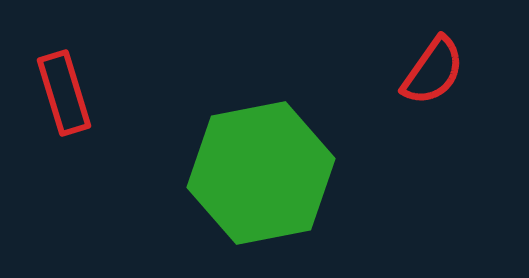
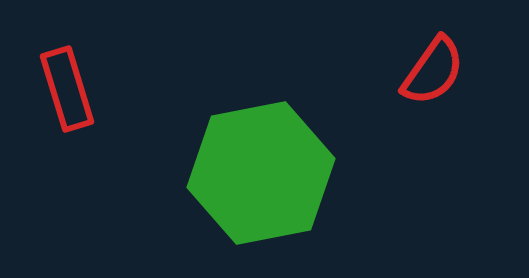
red rectangle: moved 3 px right, 4 px up
